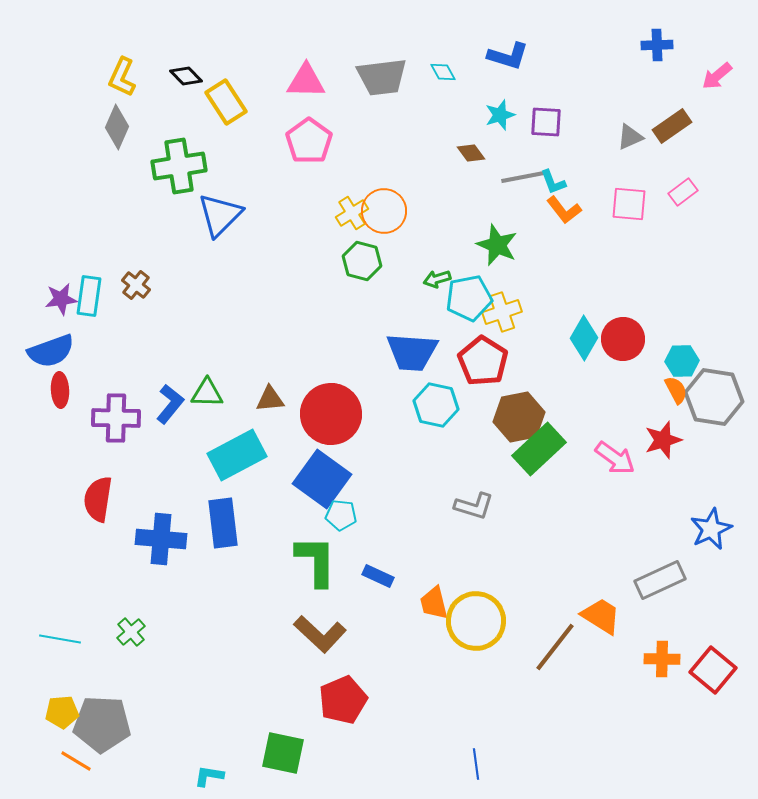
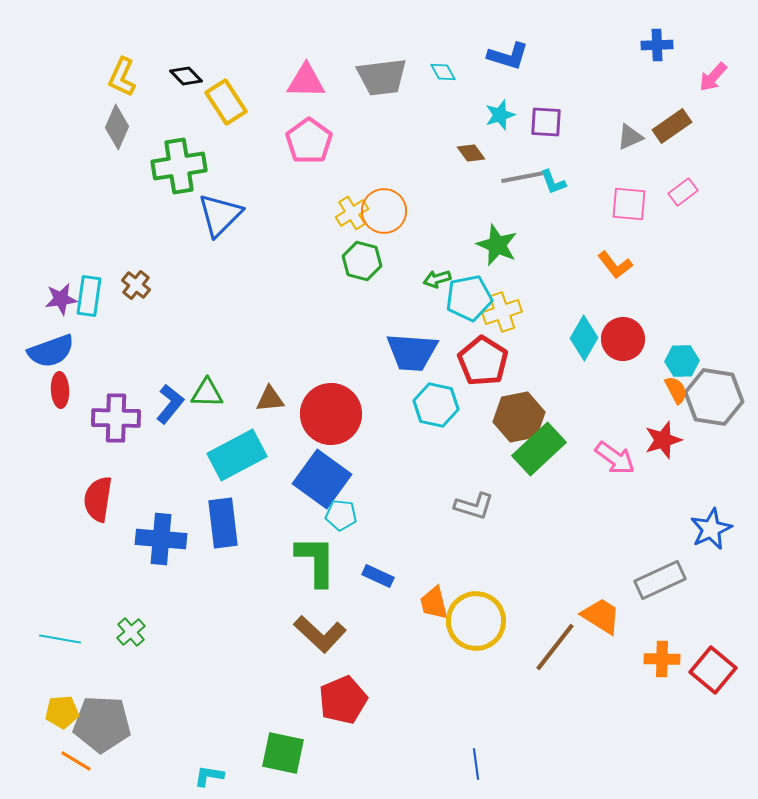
pink arrow at (717, 76): moved 4 px left, 1 px down; rotated 8 degrees counterclockwise
orange L-shape at (564, 210): moved 51 px right, 55 px down
